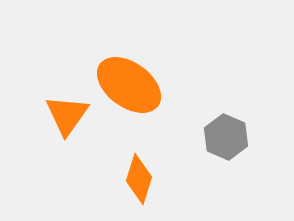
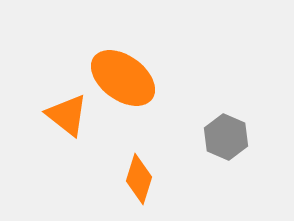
orange ellipse: moved 6 px left, 7 px up
orange triangle: rotated 27 degrees counterclockwise
